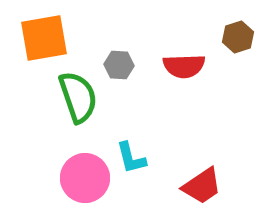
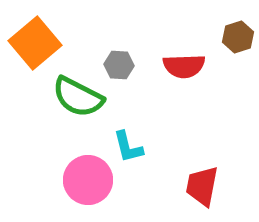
orange square: moved 9 px left, 5 px down; rotated 30 degrees counterclockwise
green semicircle: rotated 136 degrees clockwise
cyan L-shape: moved 3 px left, 11 px up
pink circle: moved 3 px right, 2 px down
red trapezoid: rotated 135 degrees clockwise
